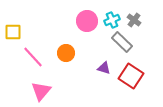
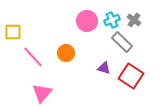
pink triangle: moved 1 px right, 2 px down
